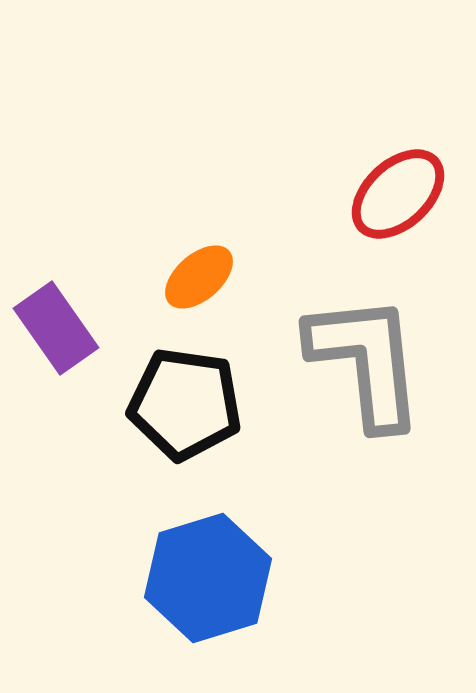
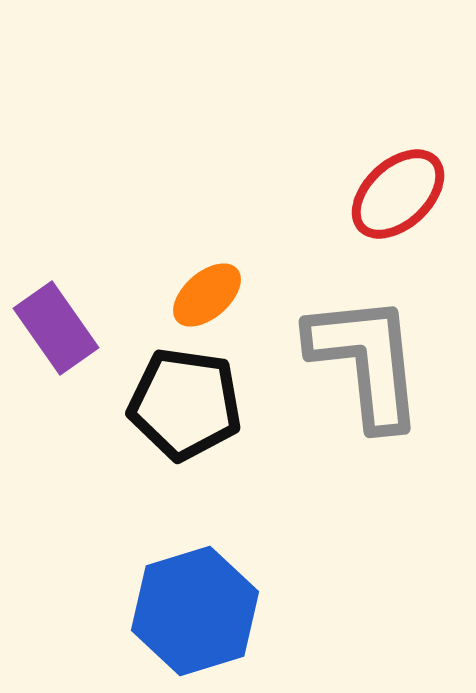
orange ellipse: moved 8 px right, 18 px down
blue hexagon: moved 13 px left, 33 px down
